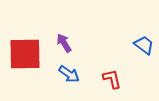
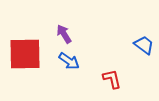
purple arrow: moved 9 px up
blue arrow: moved 13 px up
